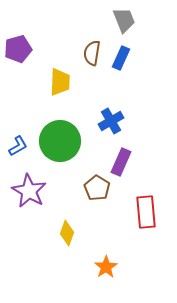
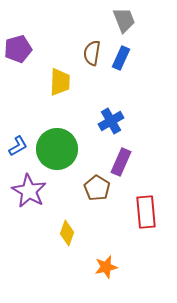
green circle: moved 3 px left, 8 px down
orange star: rotated 20 degrees clockwise
